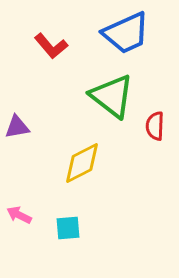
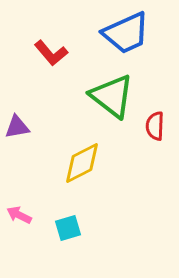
red L-shape: moved 7 px down
cyan square: rotated 12 degrees counterclockwise
